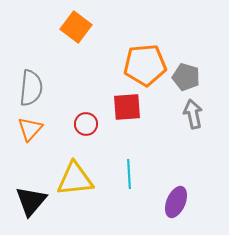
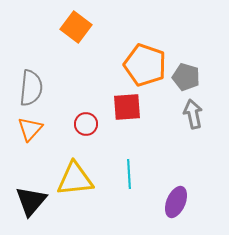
orange pentagon: rotated 24 degrees clockwise
